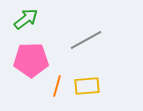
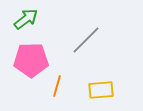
gray line: rotated 16 degrees counterclockwise
yellow rectangle: moved 14 px right, 4 px down
